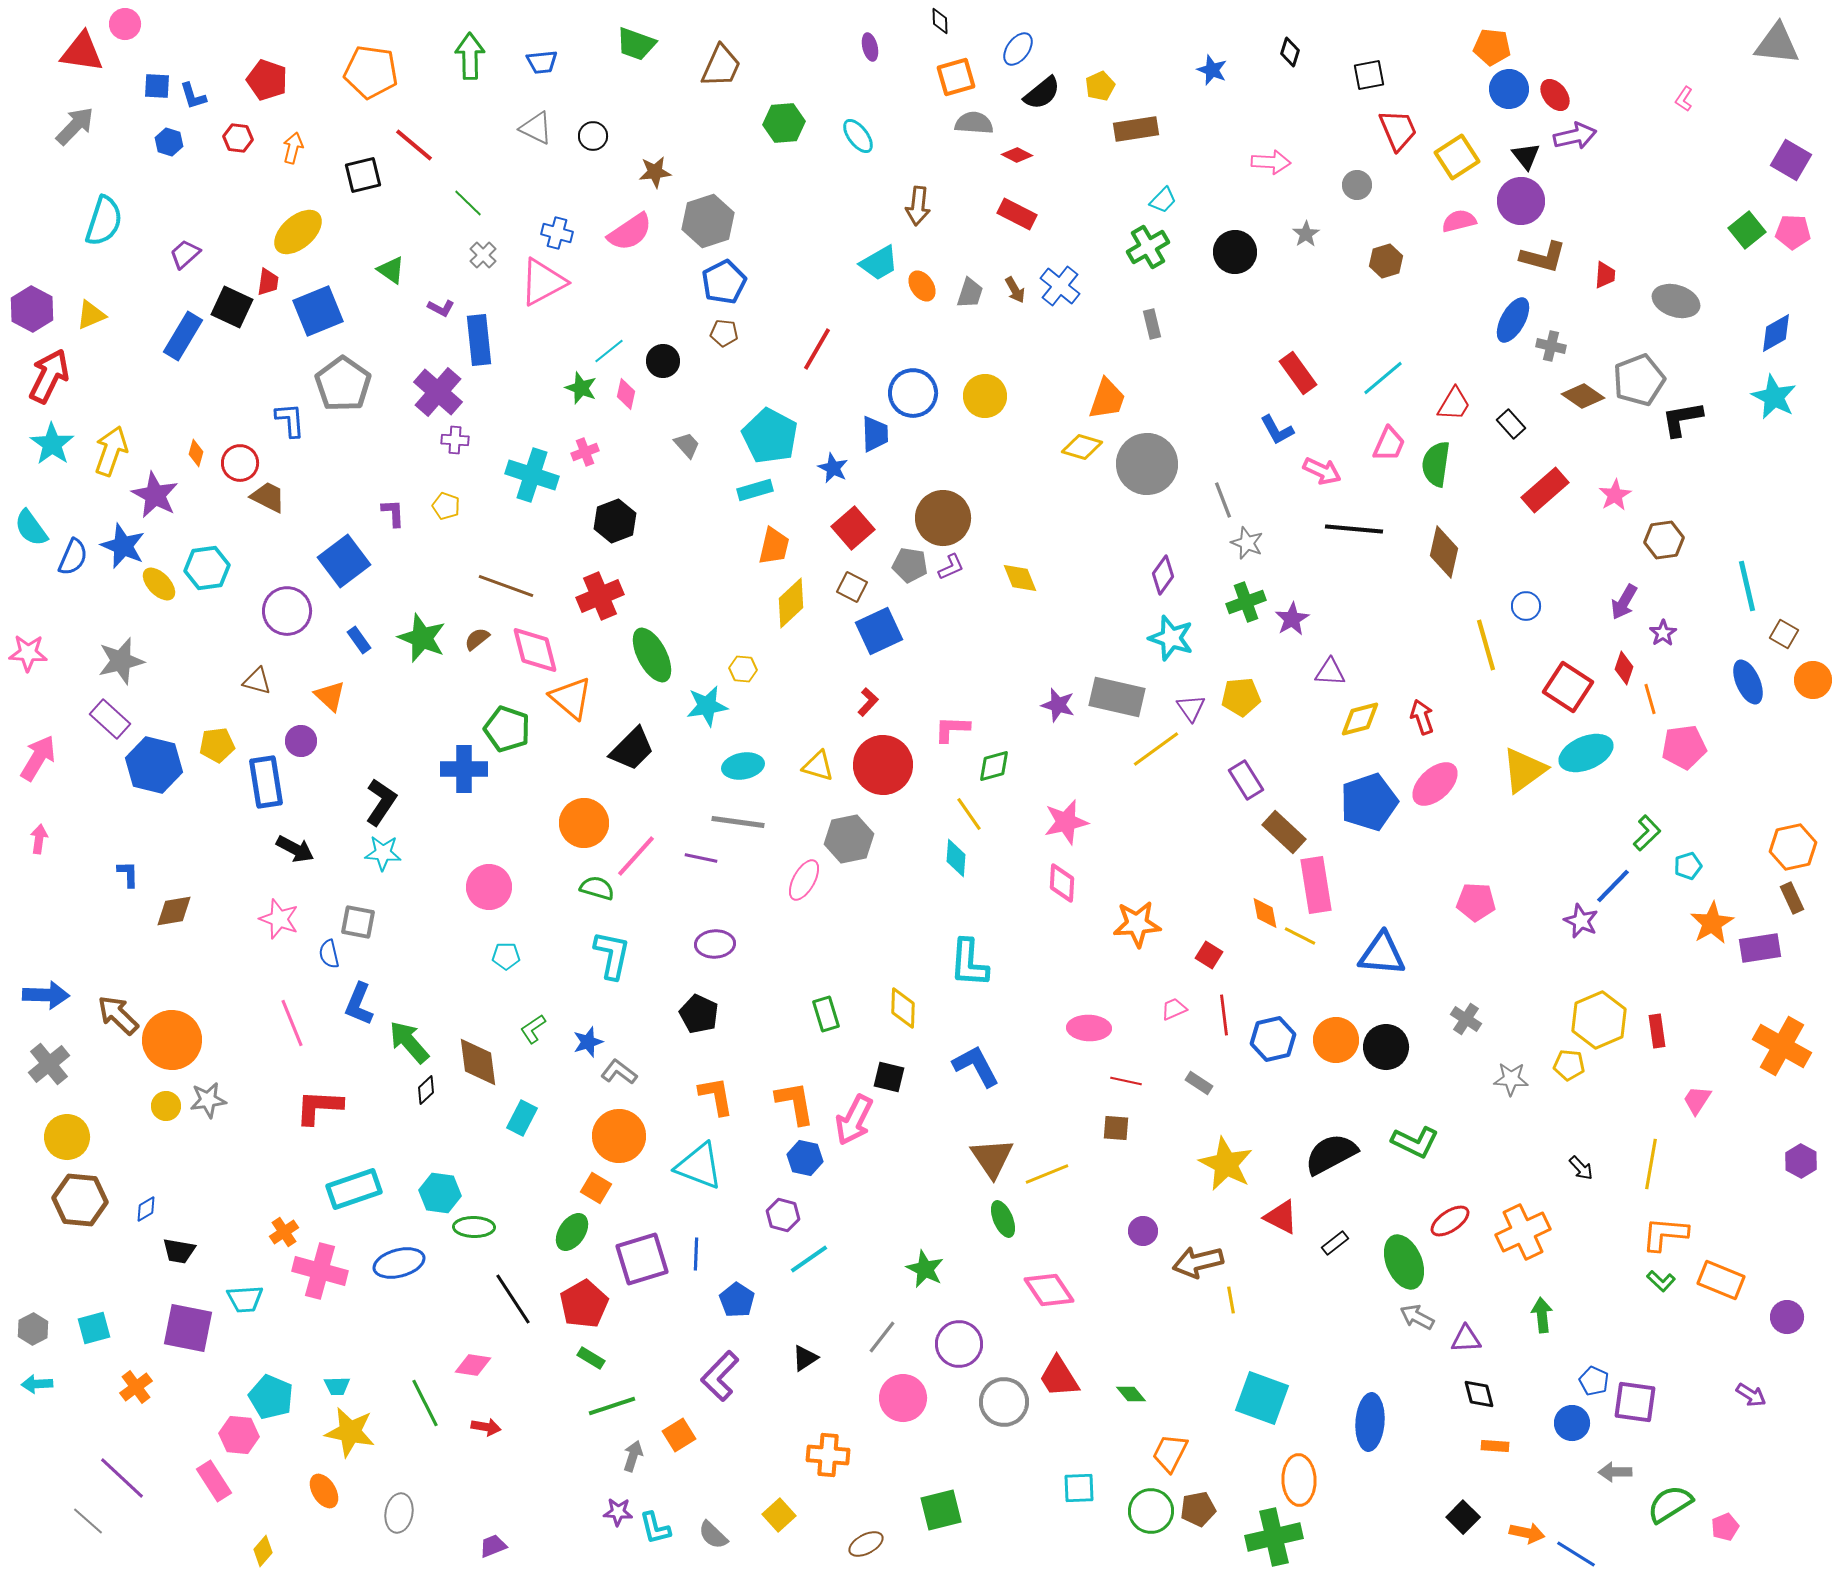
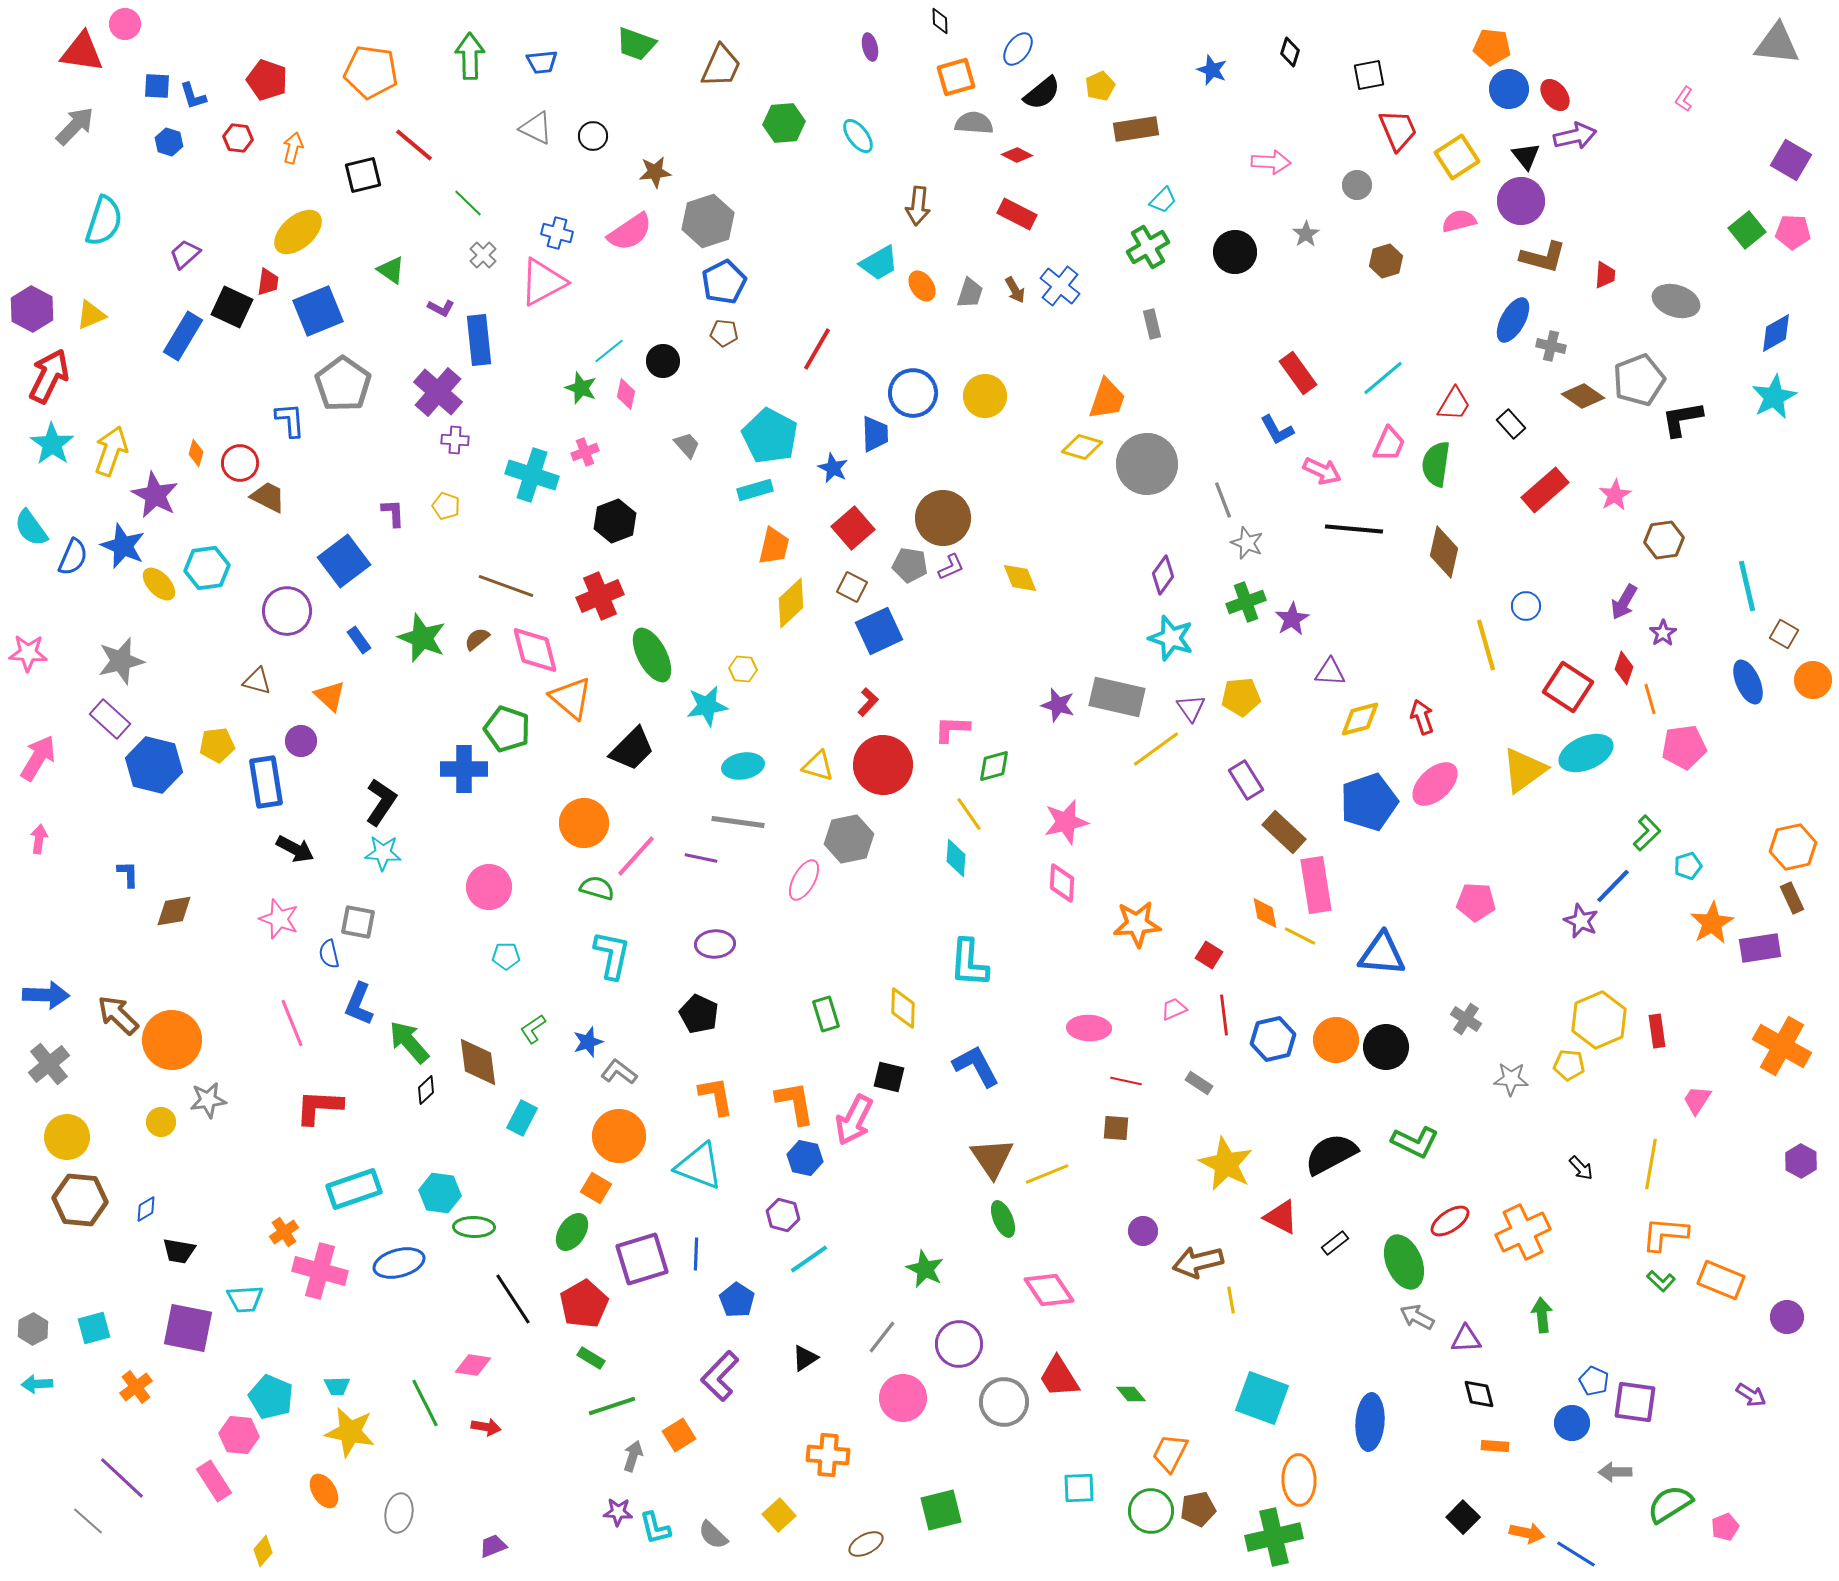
cyan star at (1774, 397): rotated 18 degrees clockwise
yellow circle at (166, 1106): moved 5 px left, 16 px down
